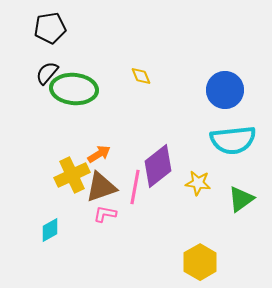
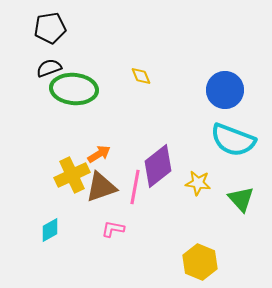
black semicircle: moved 2 px right, 5 px up; rotated 30 degrees clockwise
cyan semicircle: rotated 27 degrees clockwise
green triangle: rotated 36 degrees counterclockwise
pink L-shape: moved 8 px right, 15 px down
yellow hexagon: rotated 8 degrees counterclockwise
